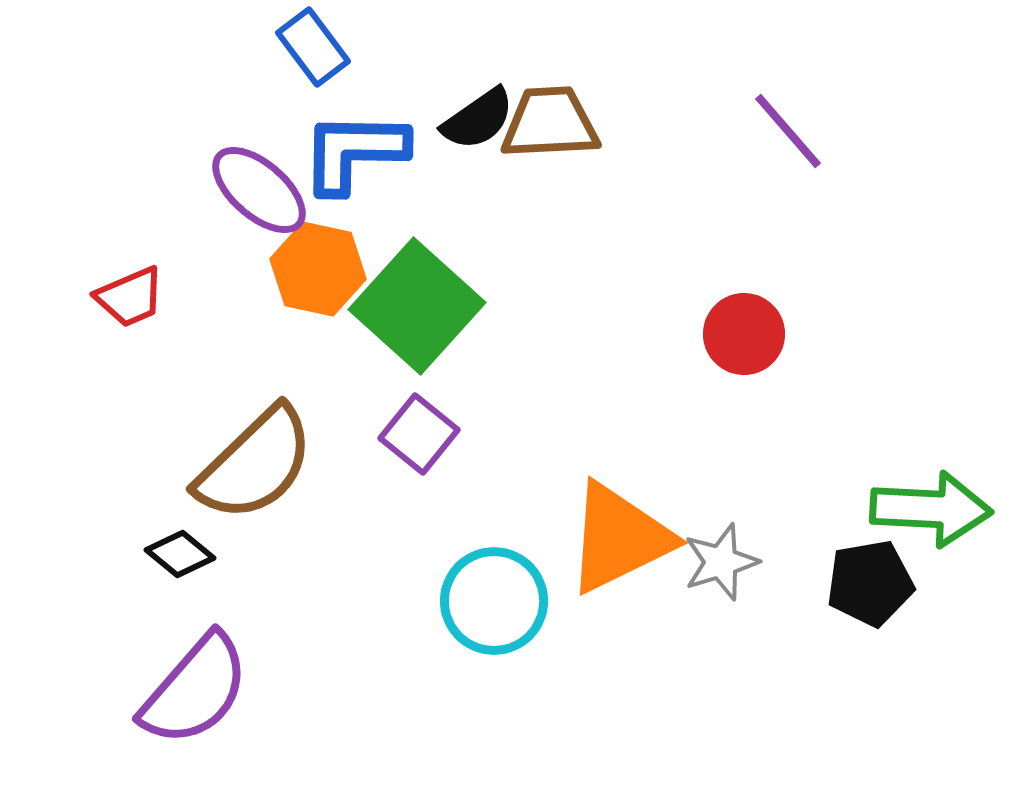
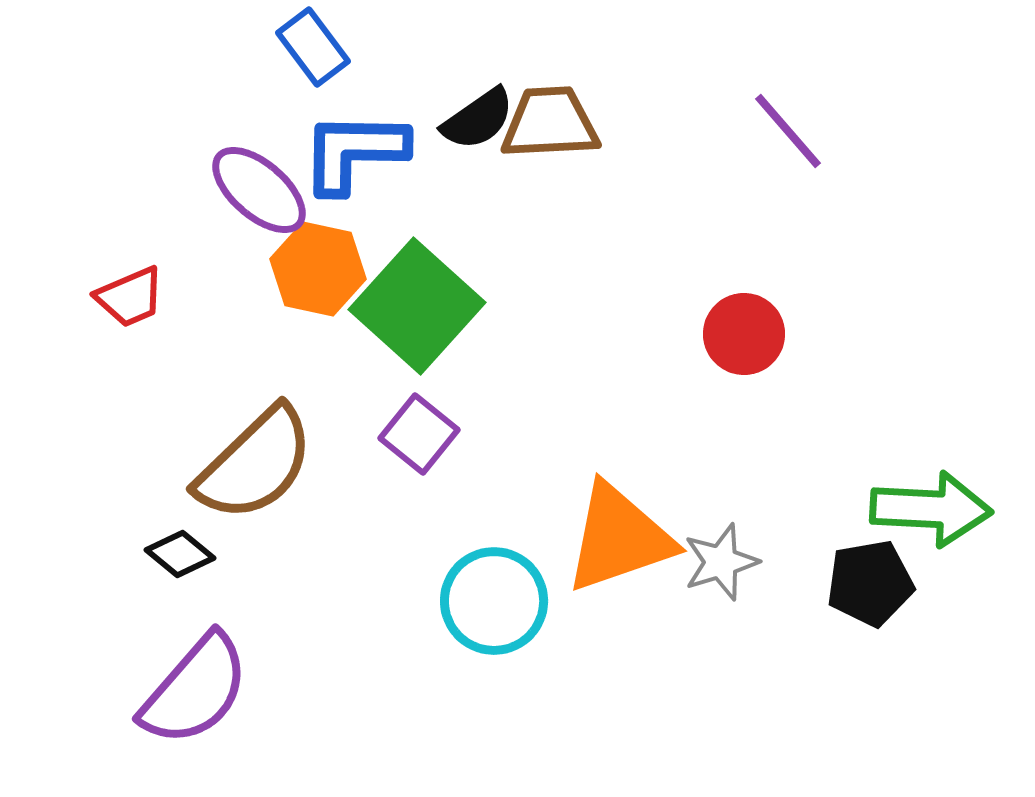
orange triangle: rotated 7 degrees clockwise
